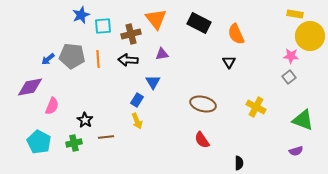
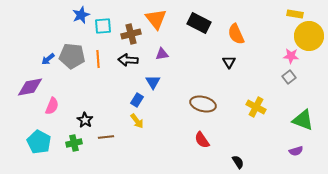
yellow circle: moved 1 px left
yellow arrow: rotated 14 degrees counterclockwise
black semicircle: moved 1 px left, 1 px up; rotated 32 degrees counterclockwise
